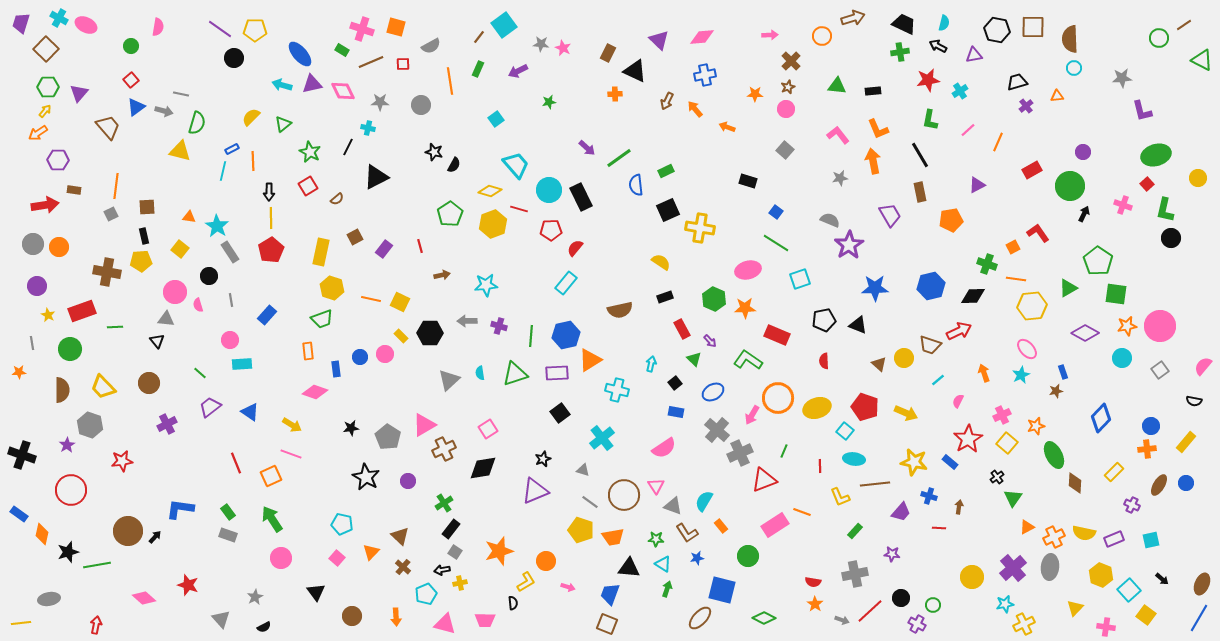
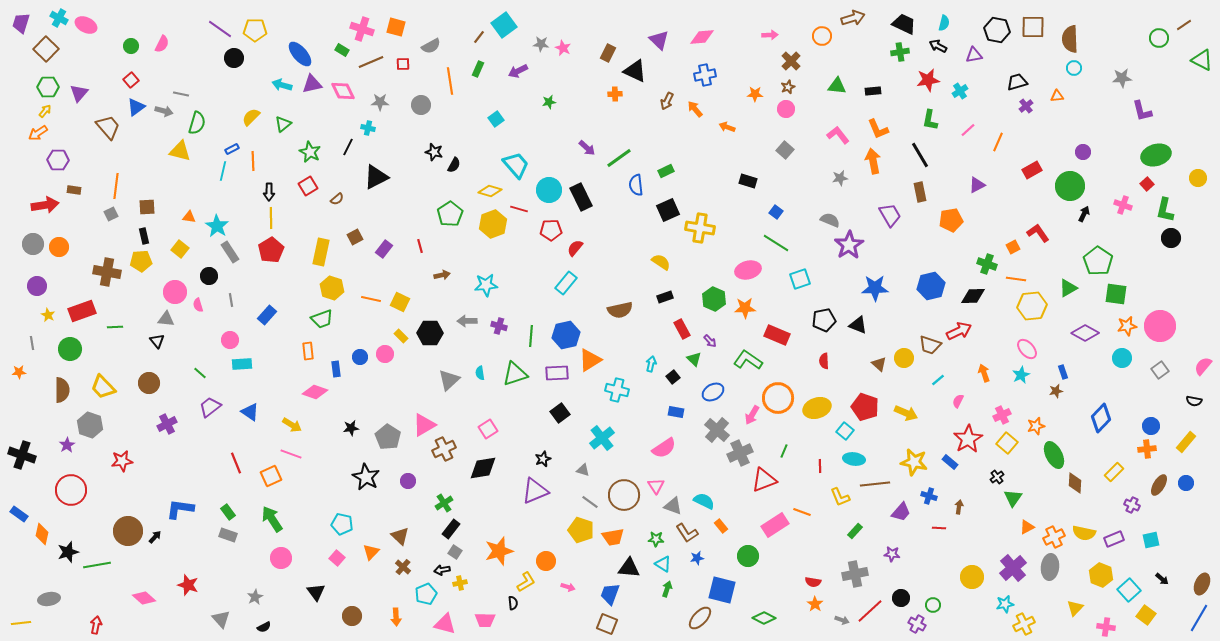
pink semicircle at (158, 27): moved 4 px right, 17 px down; rotated 18 degrees clockwise
black square at (675, 383): moved 2 px left, 6 px up
cyan semicircle at (704, 501): rotated 85 degrees clockwise
